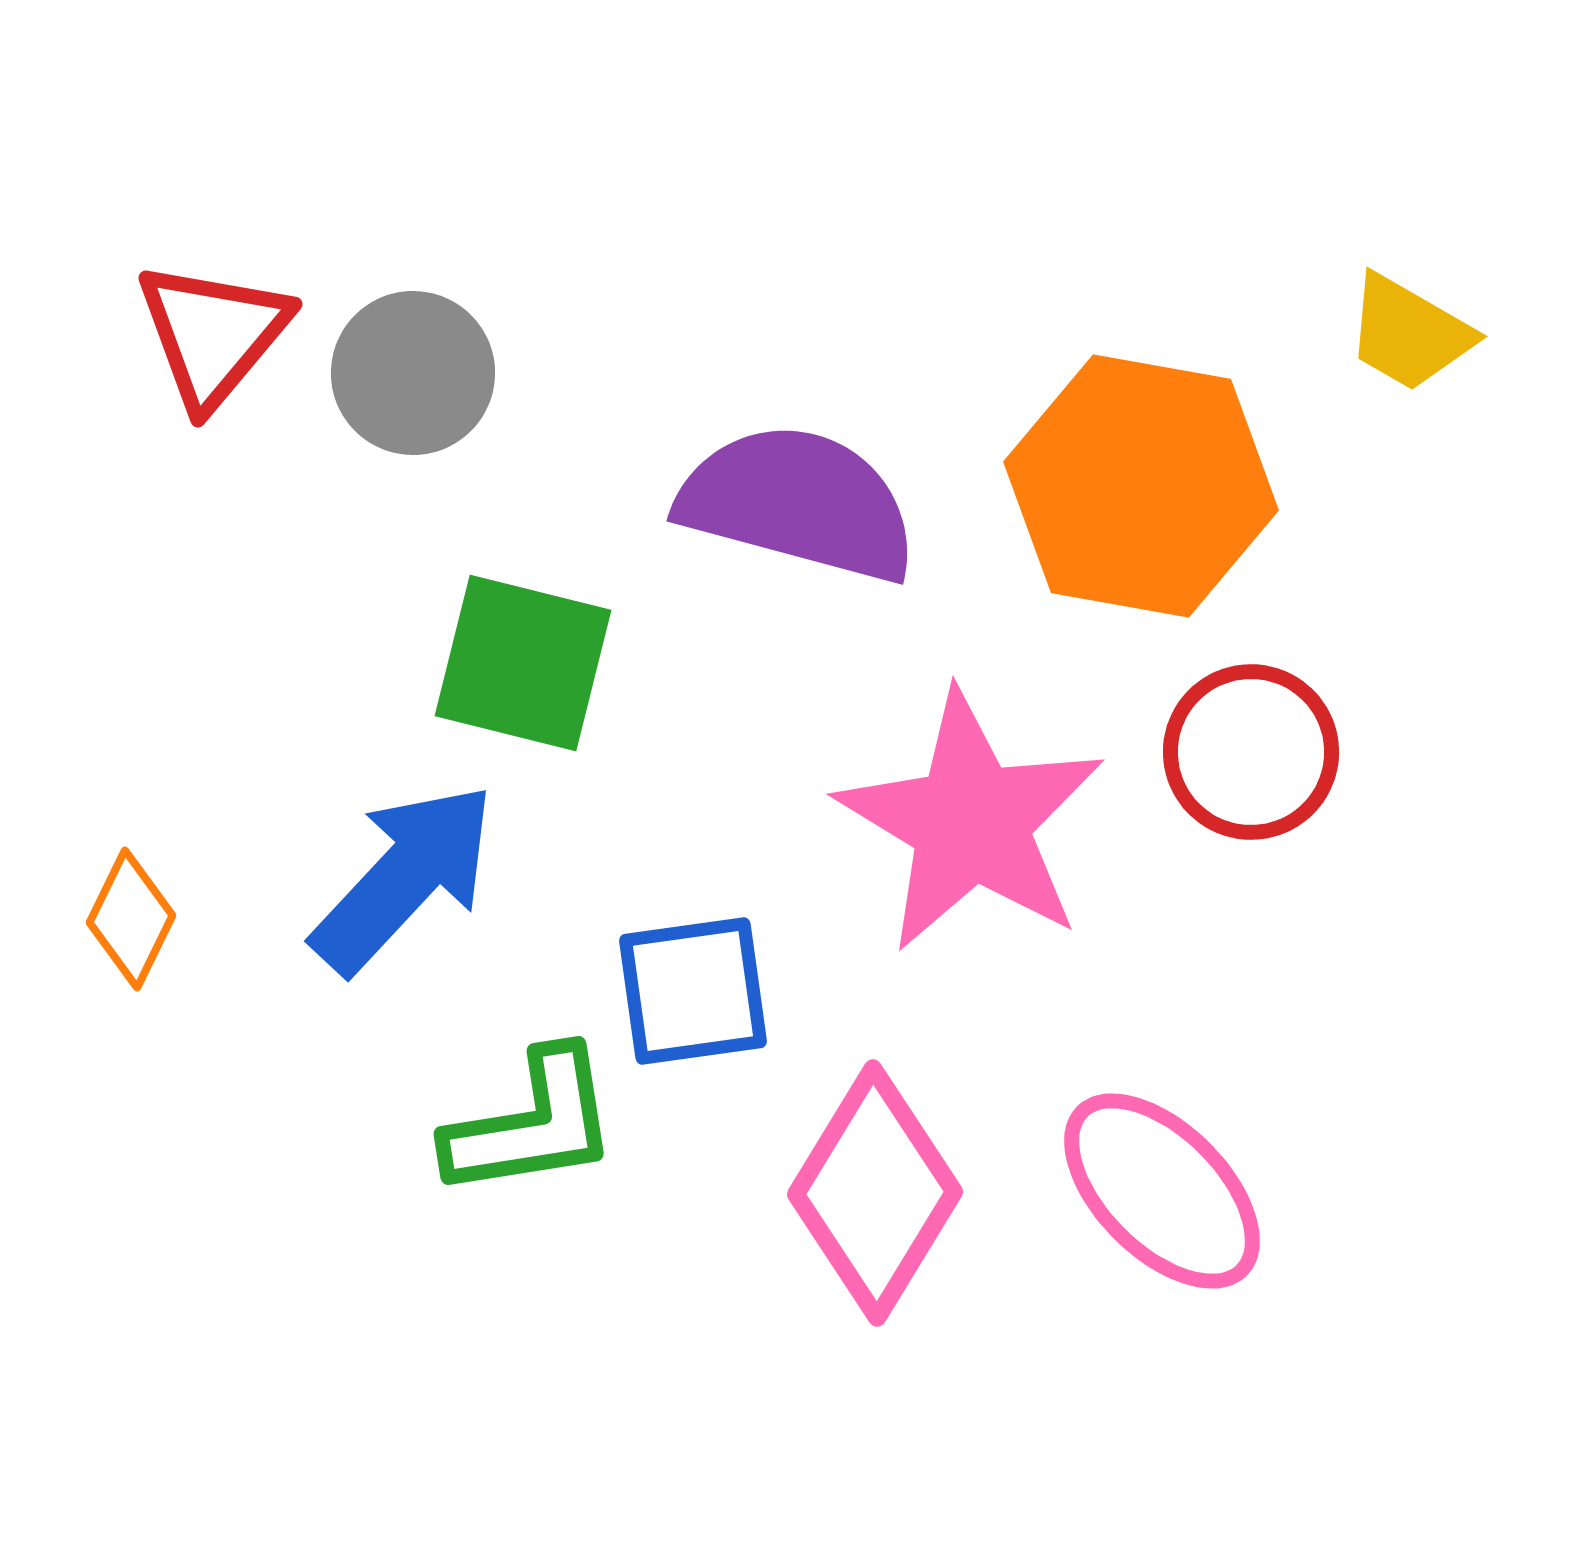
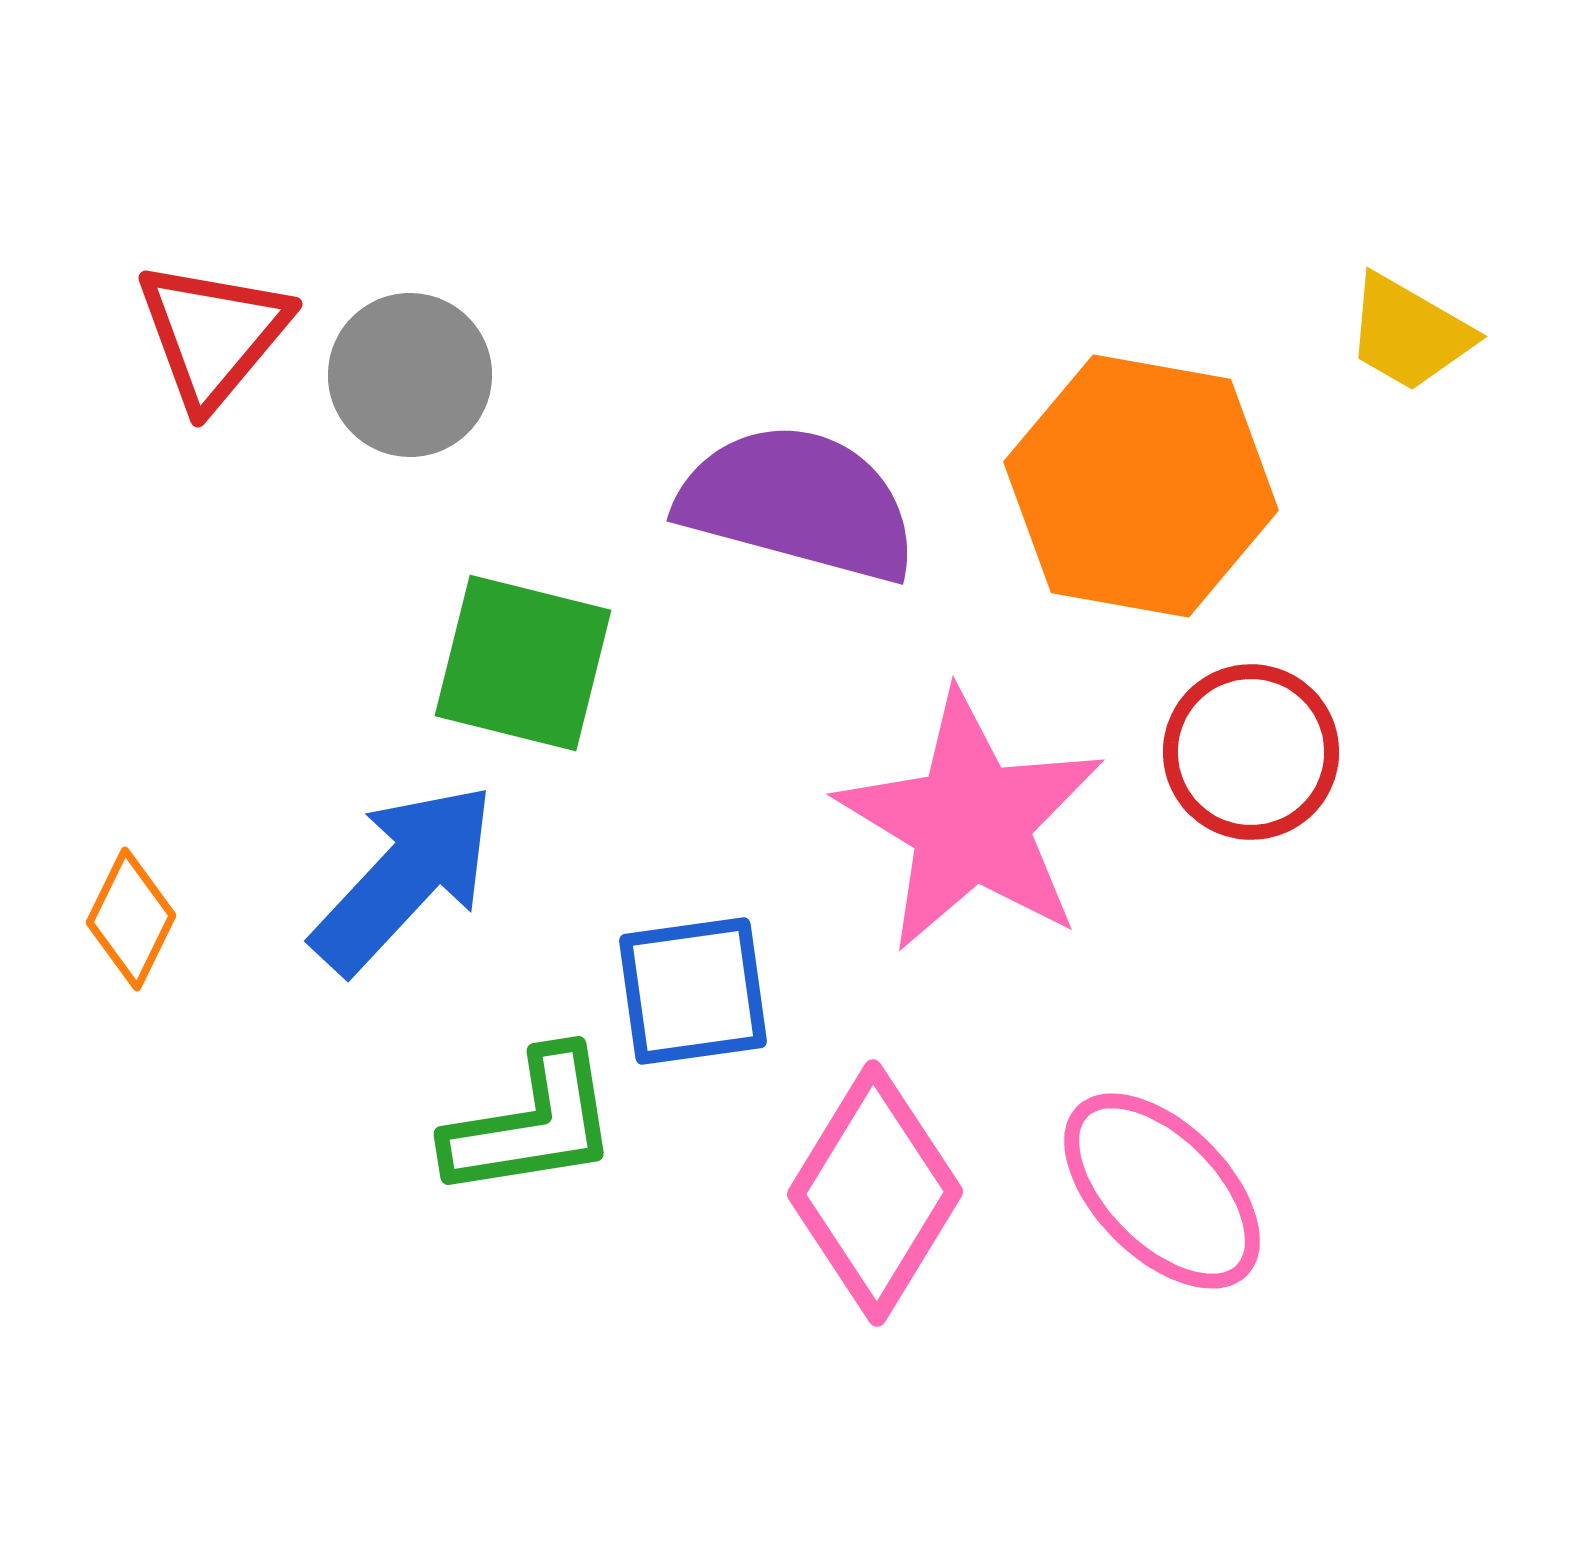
gray circle: moved 3 px left, 2 px down
